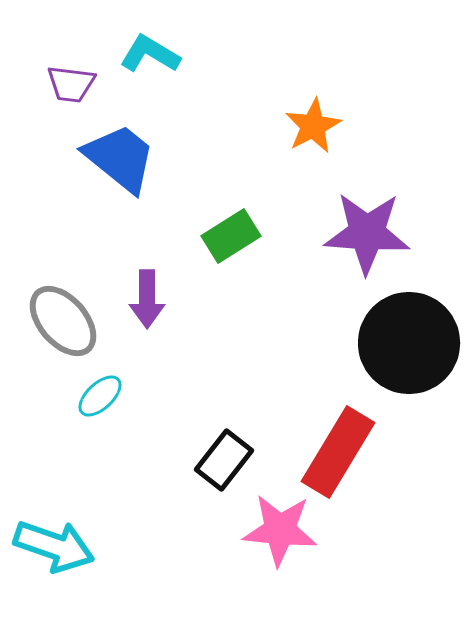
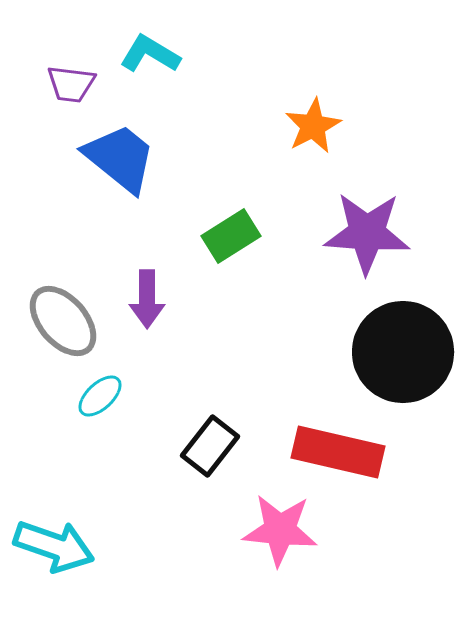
black circle: moved 6 px left, 9 px down
red rectangle: rotated 72 degrees clockwise
black rectangle: moved 14 px left, 14 px up
